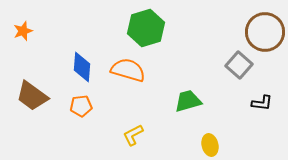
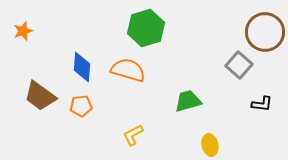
brown trapezoid: moved 8 px right
black L-shape: moved 1 px down
